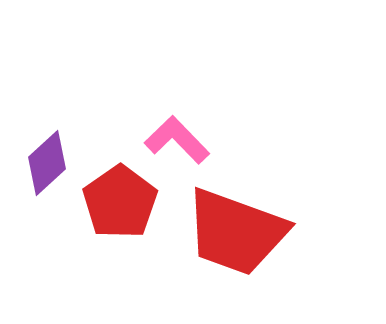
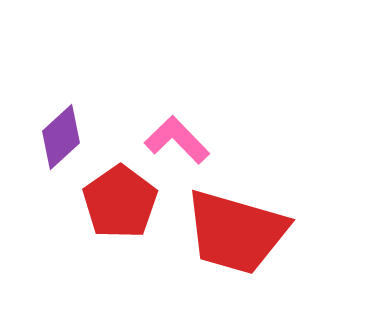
purple diamond: moved 14 px right, 26 px up
red trapezoid: rotated 4 degrees counterclockwise
